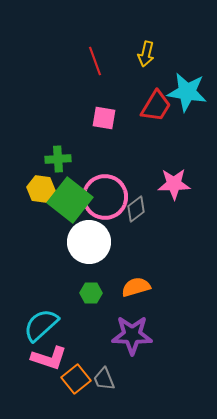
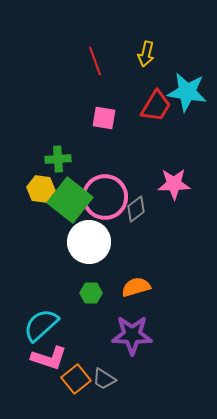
gray trapezoid: rotated 35 degrees counterclockwise
